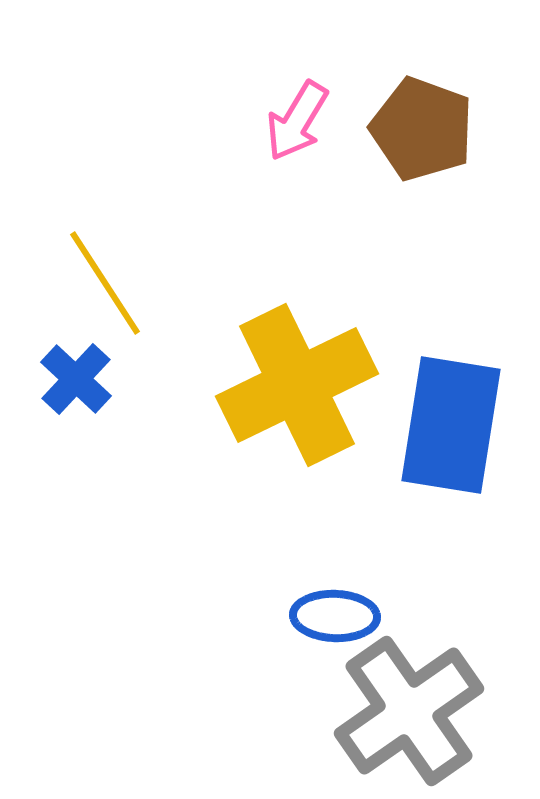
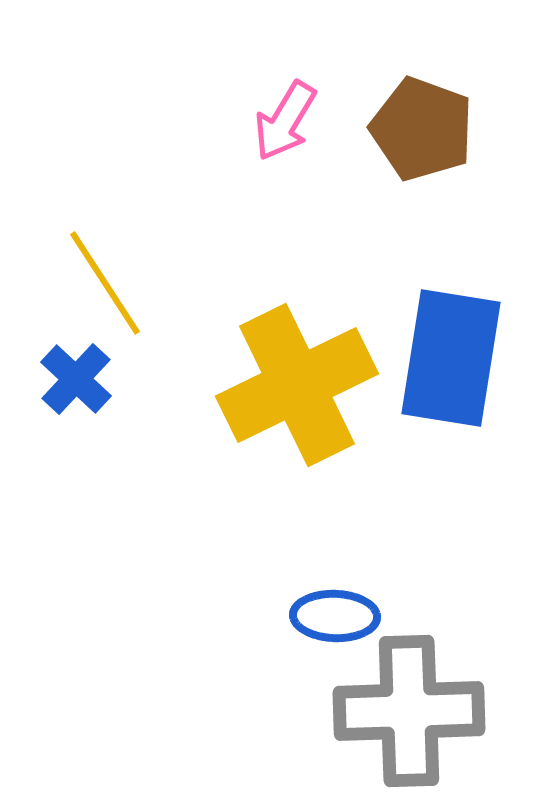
pink arrow: moved 12 px left
blue rectangle: moved 67 px up
gray cross: rotated 33 degrees clockwise
